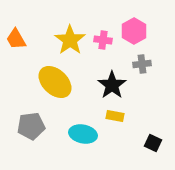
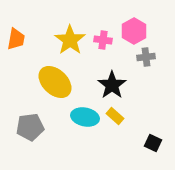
orange trapezoid: rotated 140 degrees counterclockwise
gray cross: moved 4 px right, 7 px up
yellow rectangle: rotated 30 degrees clockwise
gray pentagon: moved 1 px left, 1 px down
cyan ellipse: moved 2 px right, 17 px up
